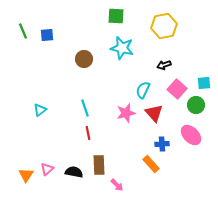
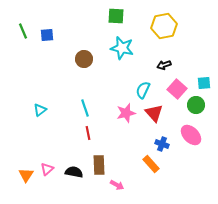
blue cross: rotated 24 degrees clockwise
pink arrow: rotated 16 degrees counterclockwise
